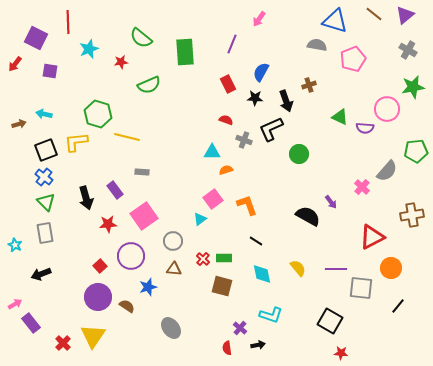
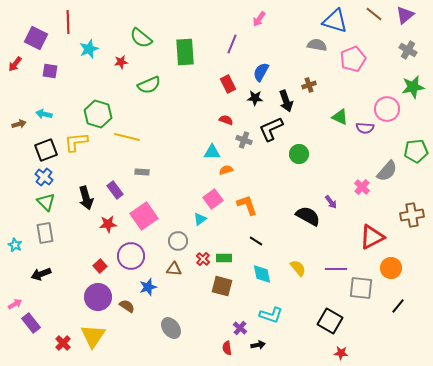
gray circle at (173, 241): moved 5 px right
